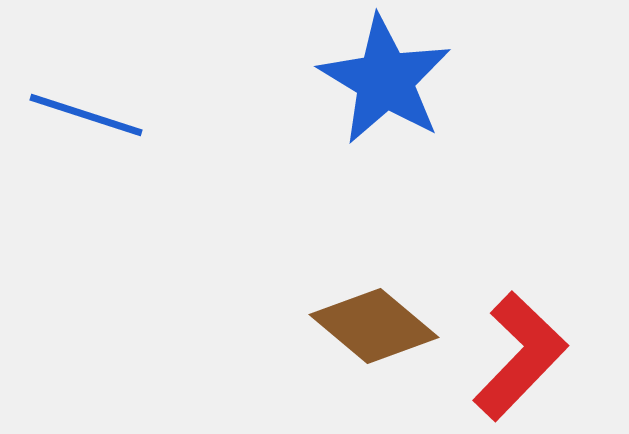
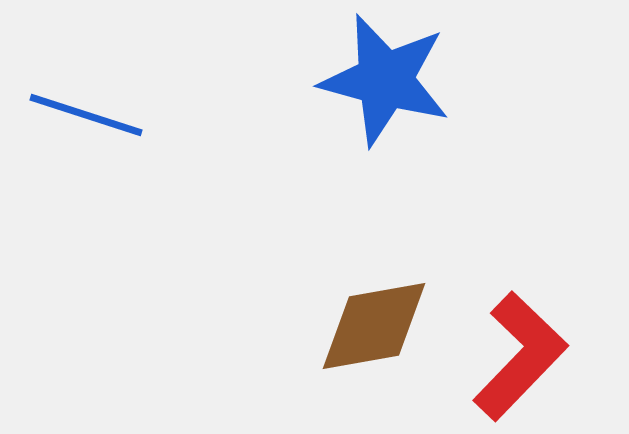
blue star: rotated 16 degrees counterclockwise
brown diamond: rotated 50 degrees counterclockwise
